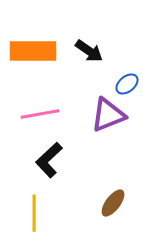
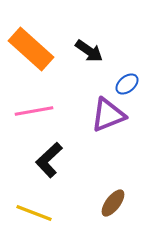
orange rectangle: moved 2 px left, 2 px up; rotated 42 degrees clockwise
pink line: moved 6 px left, 3 px up
yellow line: rotated 69 degrees counterclockwise
